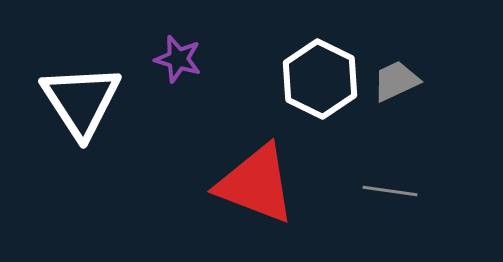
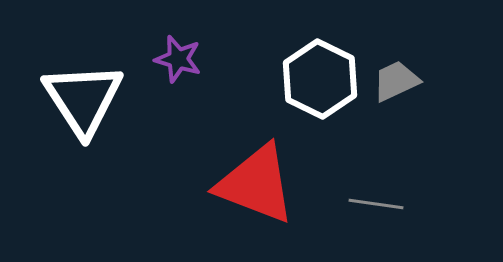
white triangle: moved 2 px right, 2 px up
gray line: moved 14 px left, 13 px down
